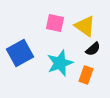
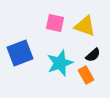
yellow triangle: rotated 15 degrees counterclockwise
black semicircle: moved 6 px down
blue square: rotated 8 degrees clockwise
orange rectangle: rotated 48 degrees counterclockwise
